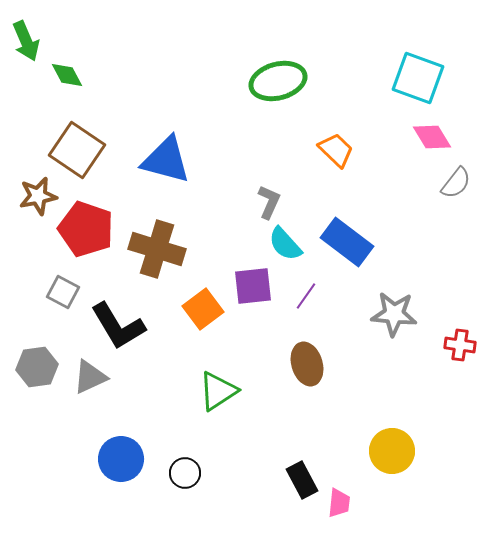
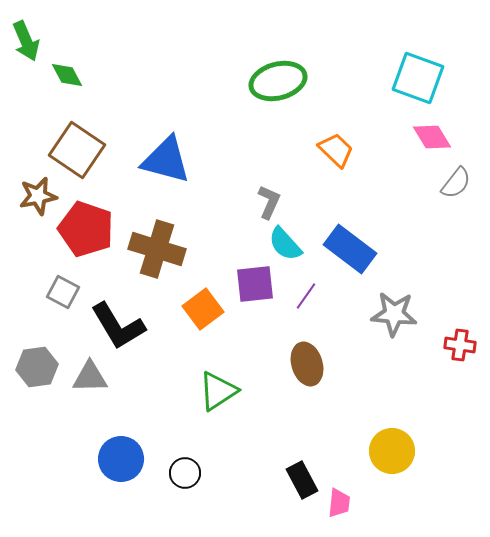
blue rectangle: moved 3 px right, 7 px down
purple square: moved 2 px right, 2 px up
gray triangle: rotated 24 degrees clockwise
